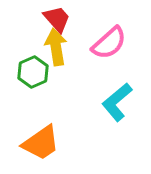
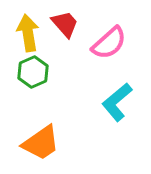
red trapezoid: moved 8 px right, 5 px down
yellow arrow: moved 28 px left, 14 px up
